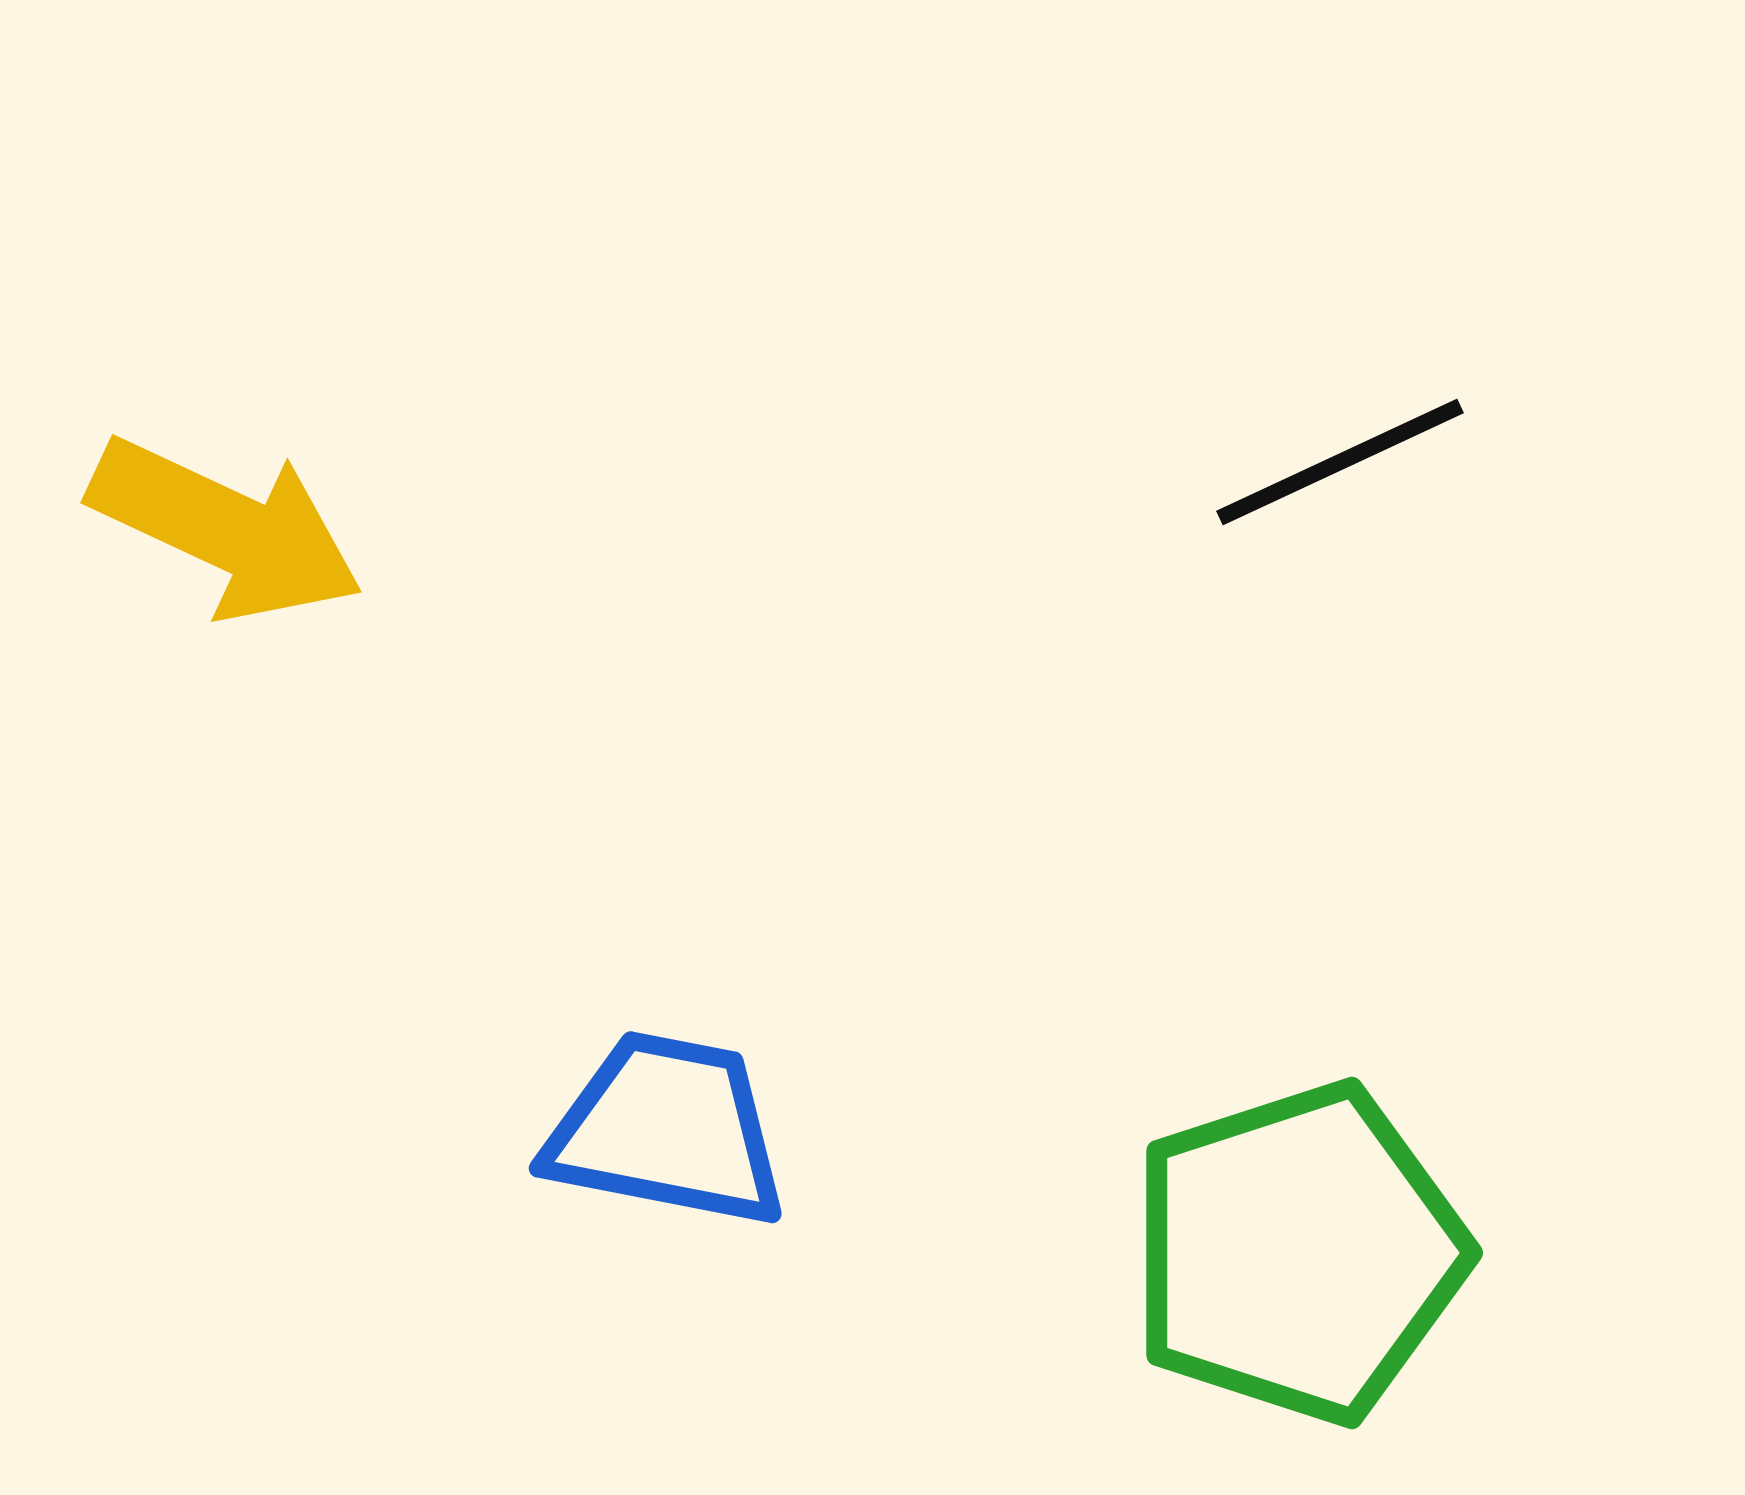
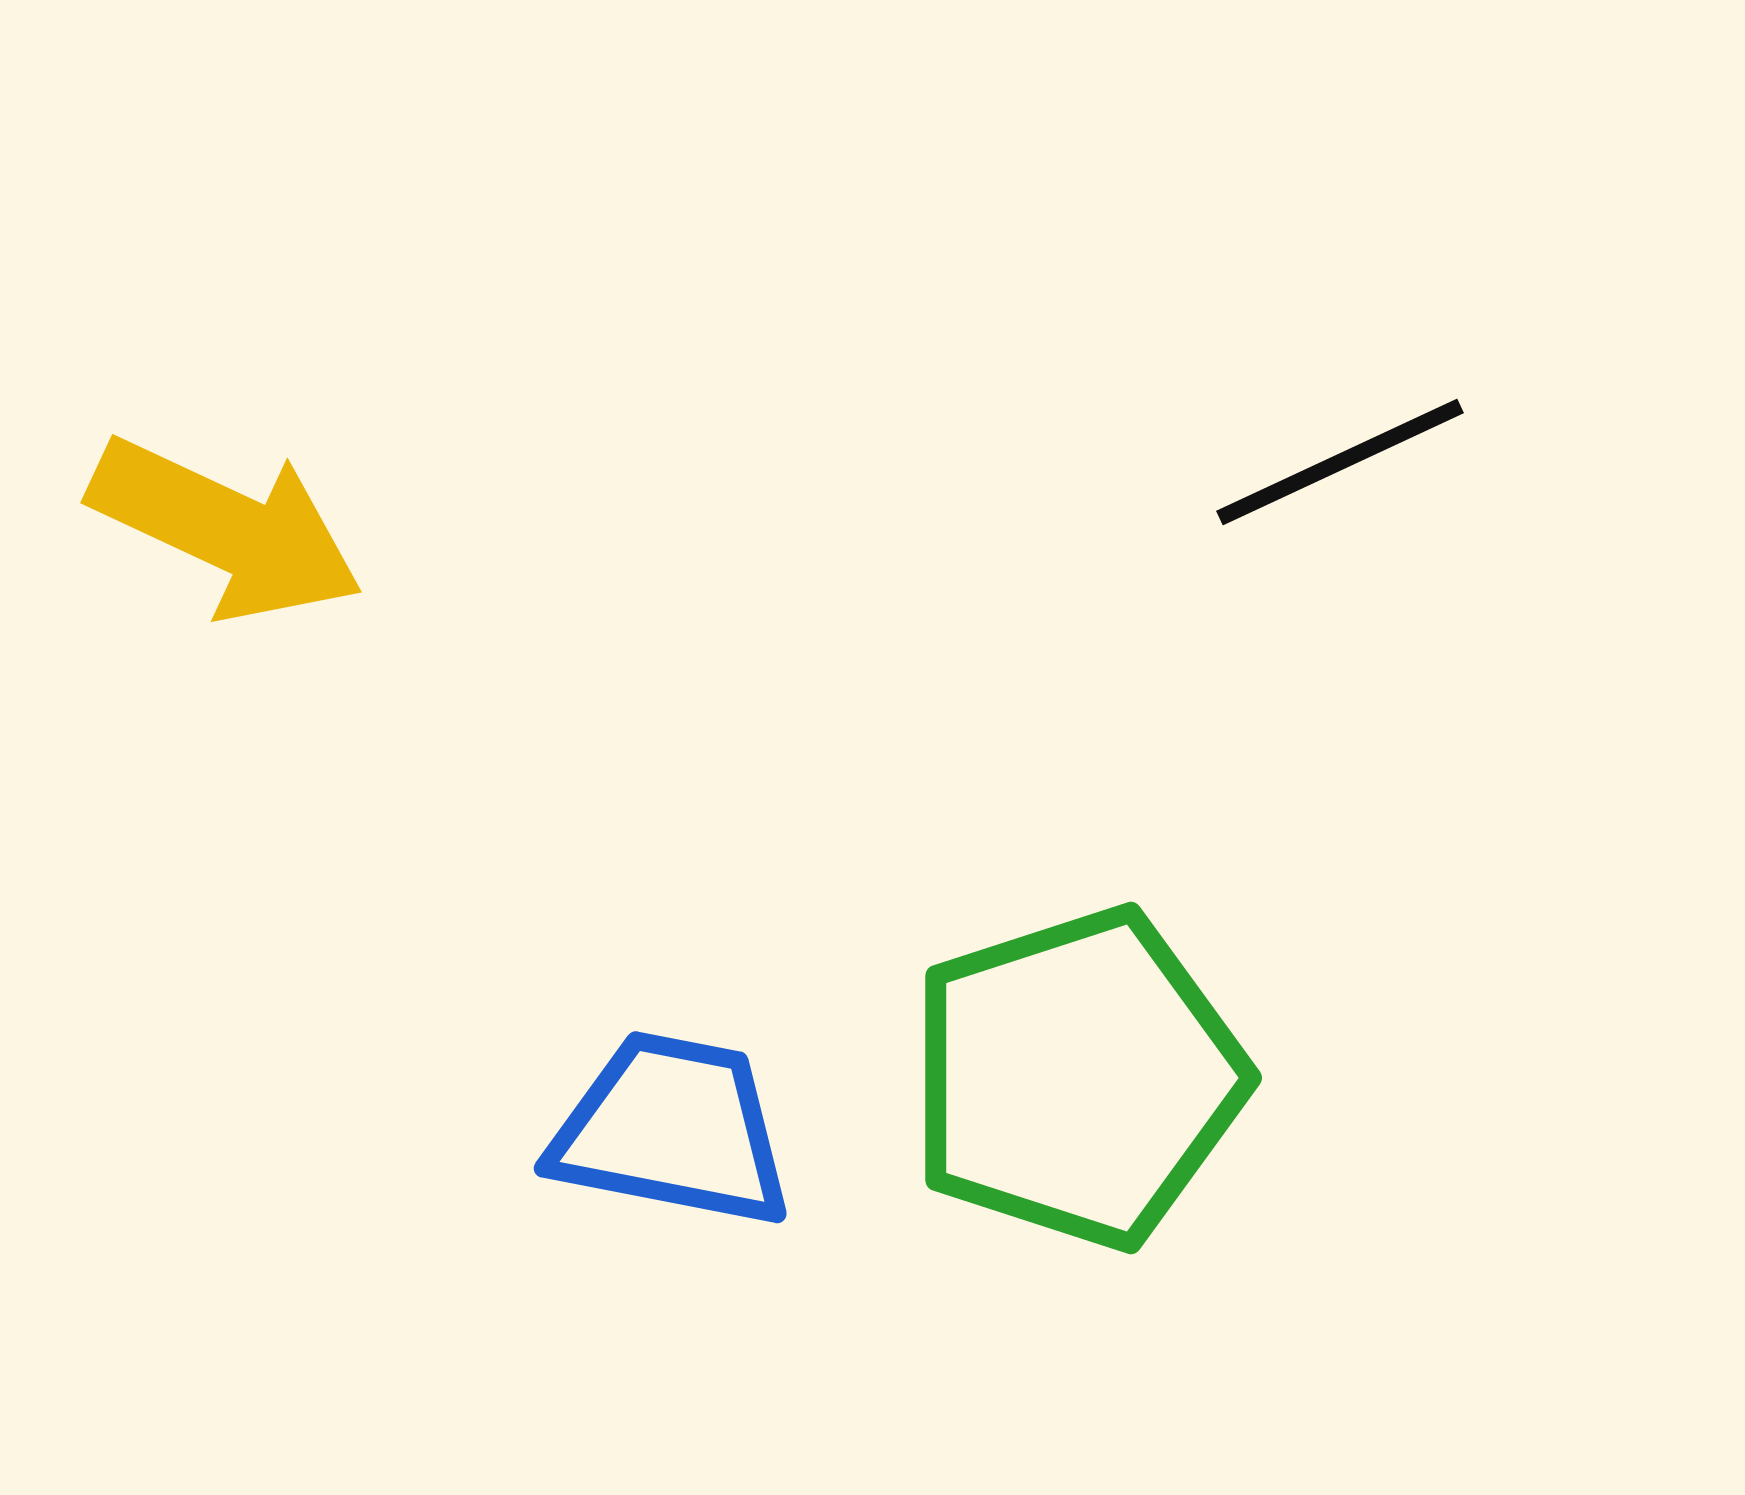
blue trapezoid: moved 5 px right
green pentagon: moved 221 px left, 175 px up
